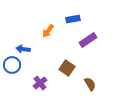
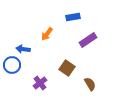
blue rectangle: moved 2 px up
orange arrow: moved 1 px left, 3 px down
